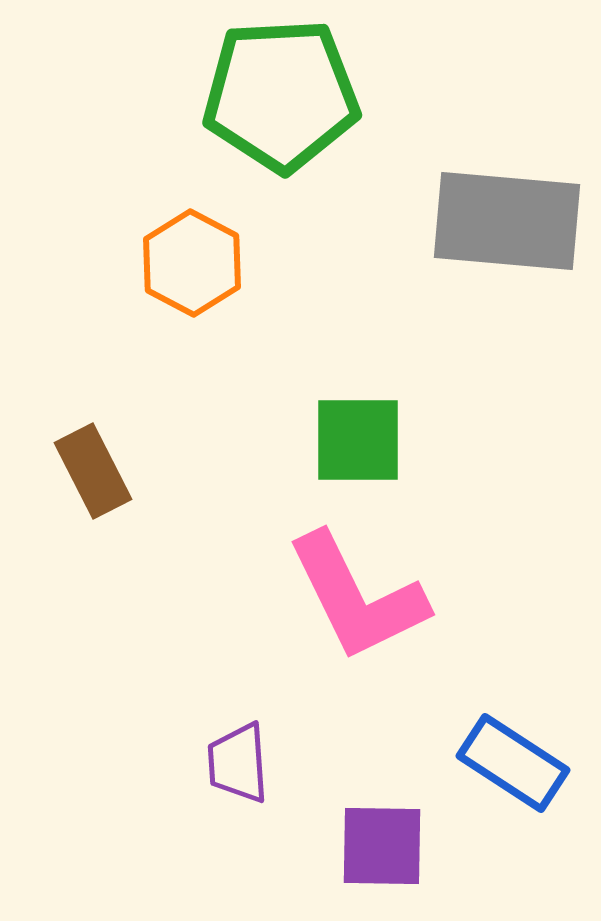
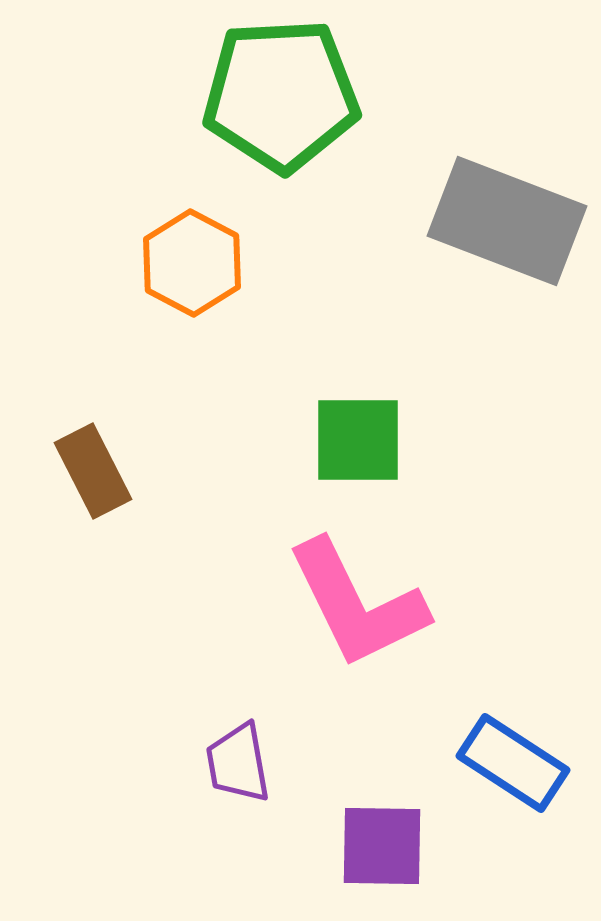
gray rectangle: rotated 16 degrees clockwise
pink L-shape: moved 7 px down
purple trapezoid: rotated 6 degrees counterclockwise
